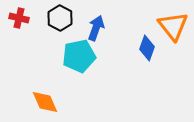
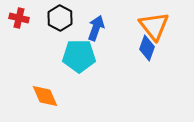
orange triangle: moved 19 px left
cyan pentagon: rotated 12 degrees clockwise
orange diamond: moved 6 px up
